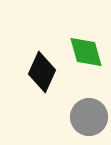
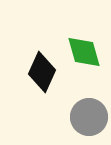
green diamond: moved 2 px left
